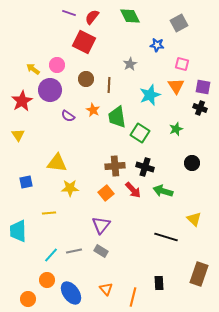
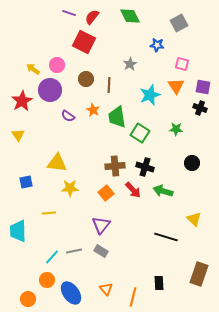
green star at (176, 129): rotated 24 degrees clockwise
cyan line at (51, 255): moved 1 px right, 2 px down
